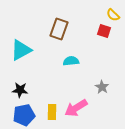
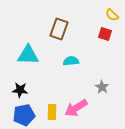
yellow semicircle: moved 1 px left
red square: moved 1 px right, 3 px down
cyan triangle: moved 7 px right, 5 px down; rotated 30 degrees clockwise
